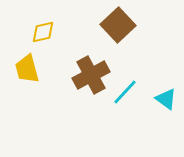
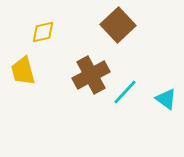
yellow trapezoid: moved 4 px left, 2 px down
